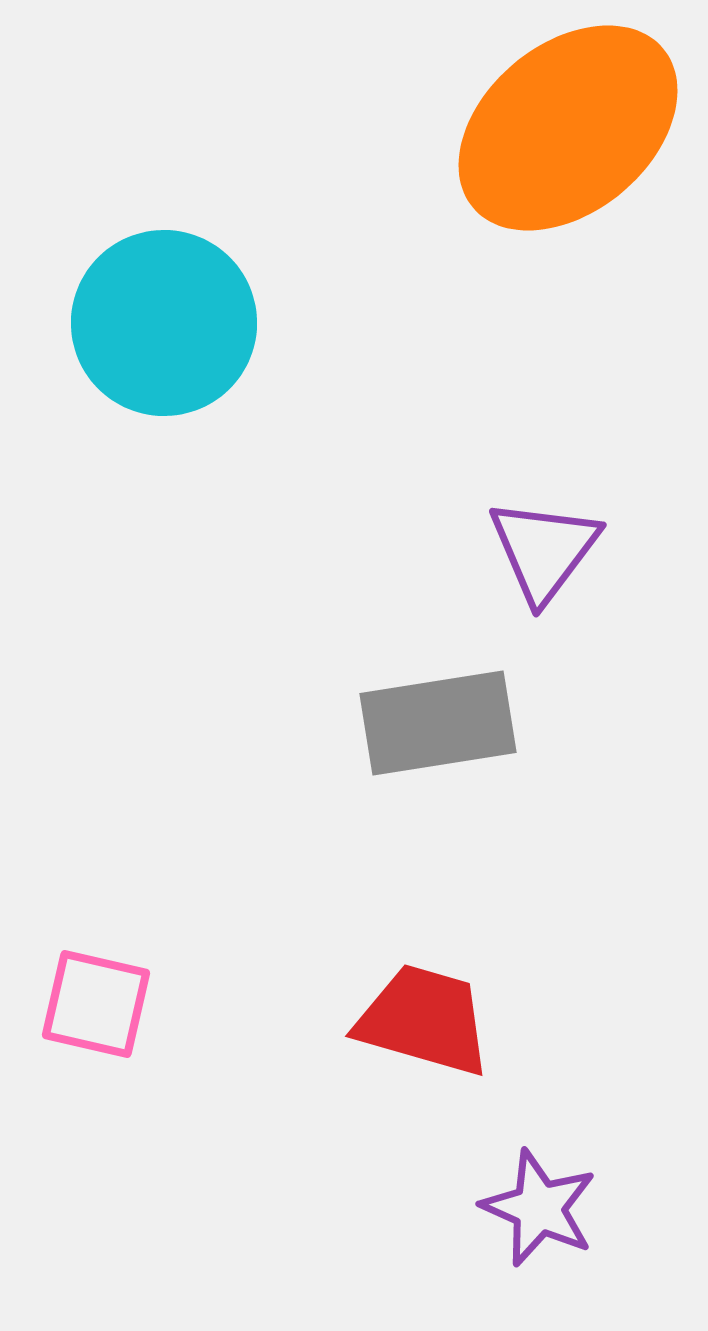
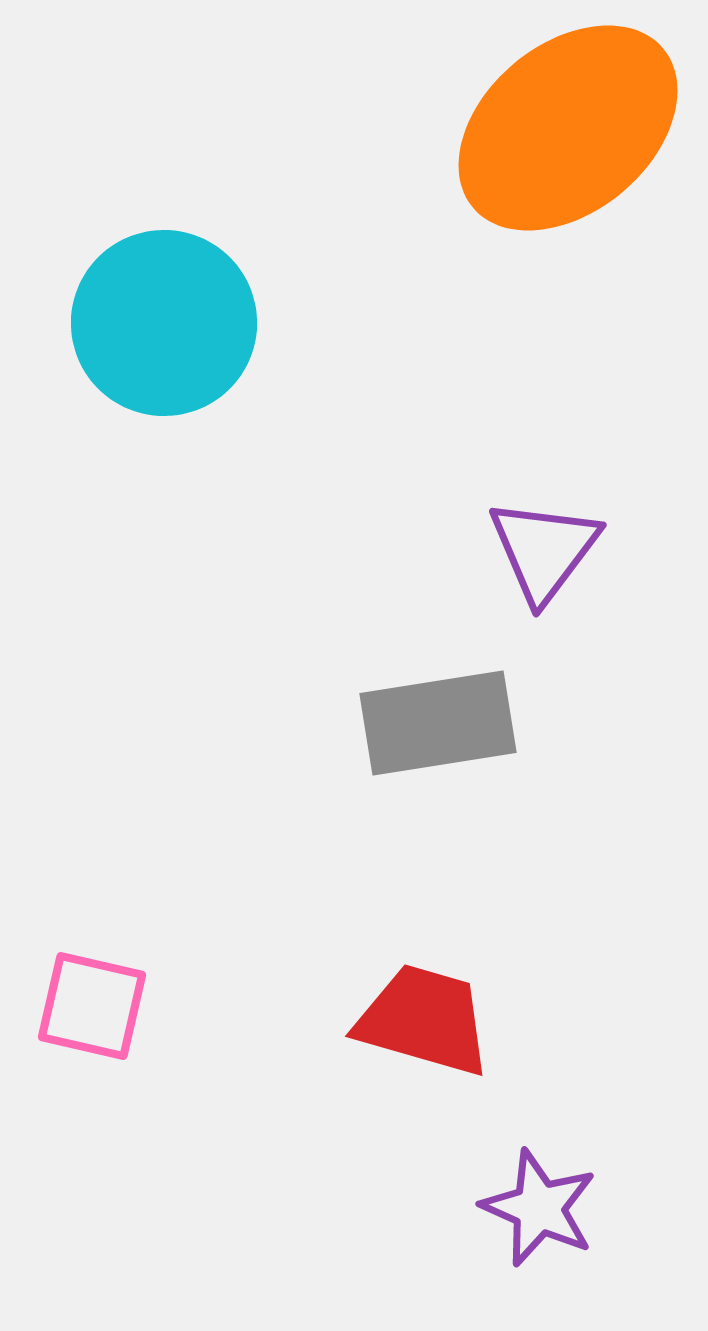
pink square: moved 4 px left, 2 px down
